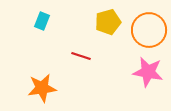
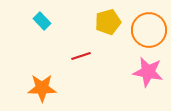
cyan rectangle: rotated 66 degrees counterclockwise
red line: rotated 36 degrees counterclockwise
orange star: rotated 8 degrees clockwise
